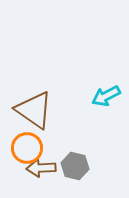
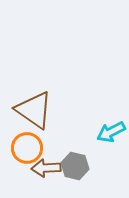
cyan arrow: moved 5 px right, 36 px down
brown arrow: moved 5 px right
